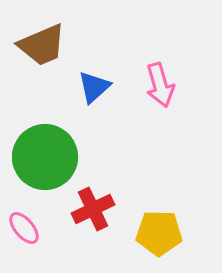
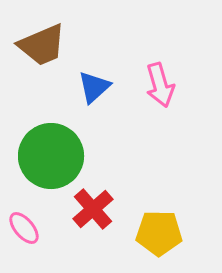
green circle: moved 6 px right, 1 px up
red cross: rotated 15 degrees counterclockwise
